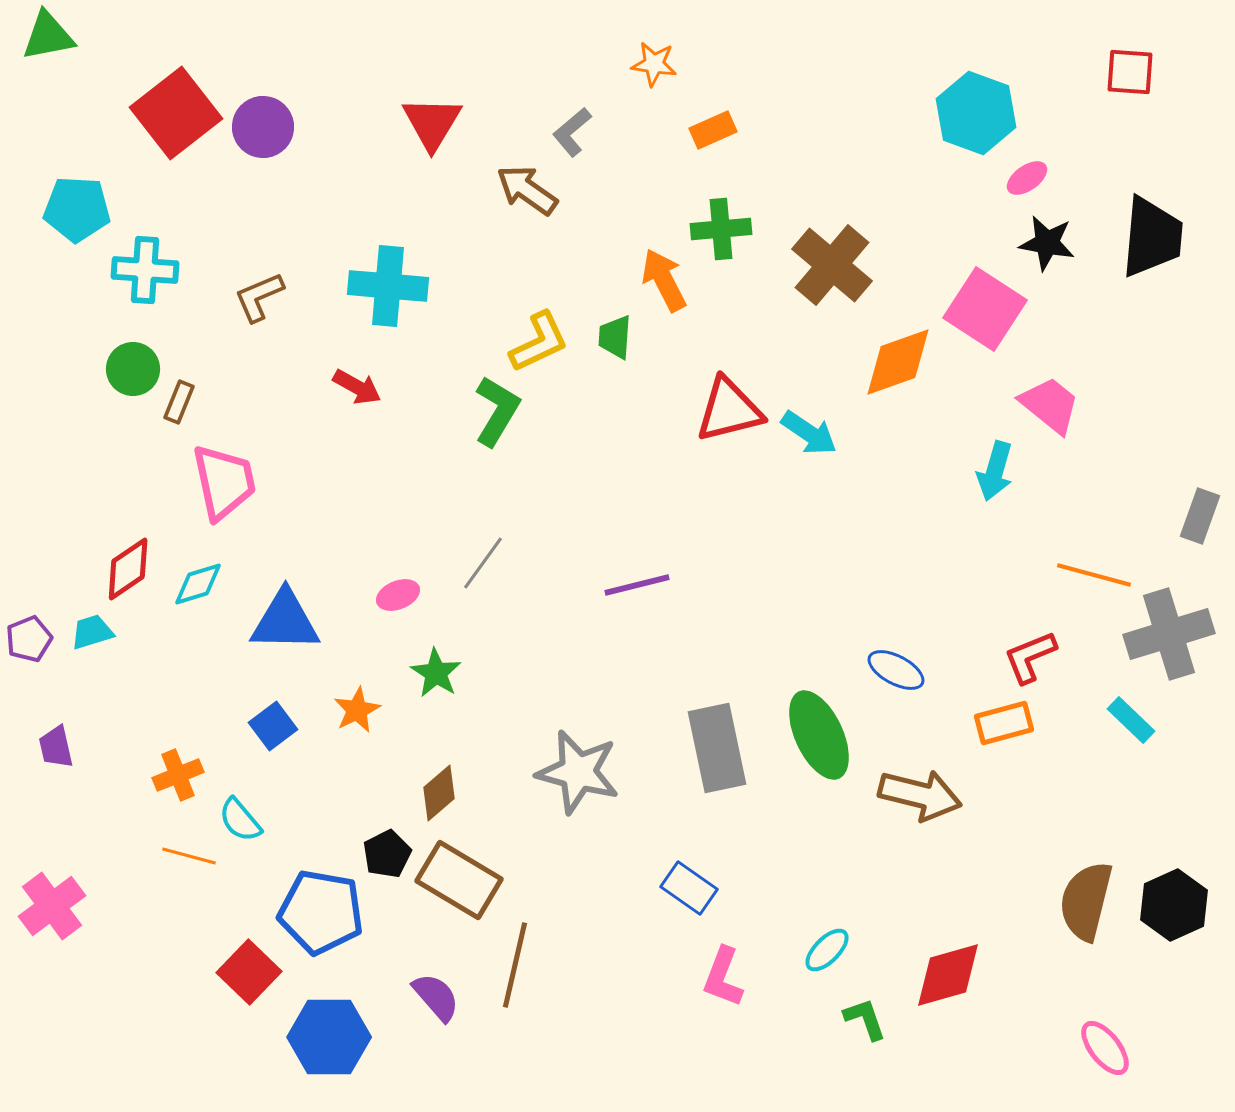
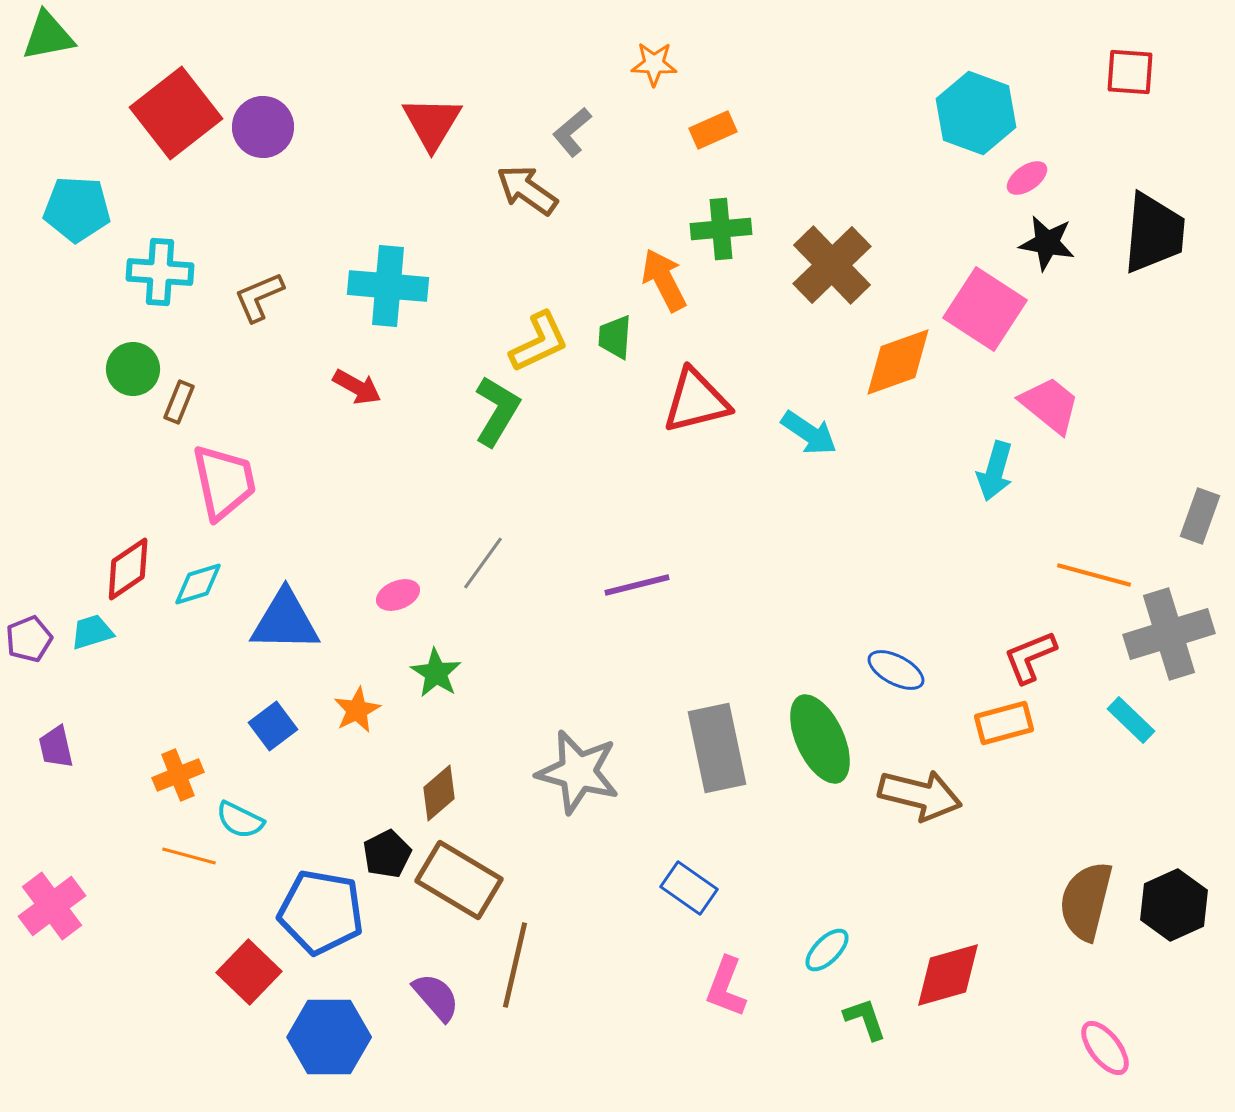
orange star at (654, 64): rotated 6 degrees counterclockwise
black trapezoid at (1152, 237): moved 2 px right, 4 px up
brown cross at (832, 265): rotated 6 degrees clockwise
cyan cross at (145, 270): moved 15 px right, 2 px down
red triangle at (729, 410): moved 33 px left, 9 px up
green ellipse at (819, 735): moved 1 px right, 4 px down
cyan semicircle at (240, 820): rotated 24 degrees counterclockwise
pink L-shape at (723, 977): moved 3 px right, 10 px down
